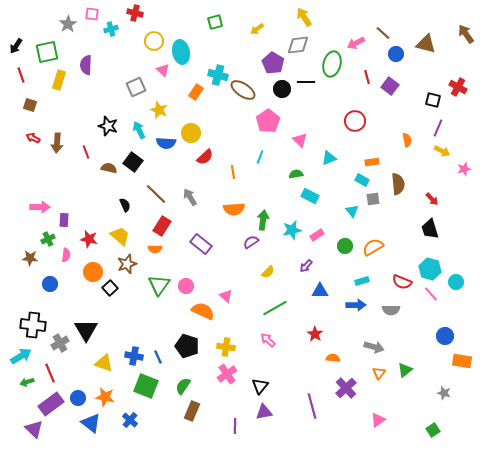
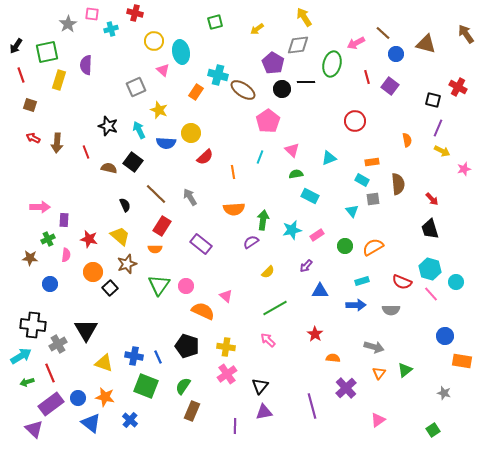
pink triangle at (300, 140): moved 8 px left, 10 px down
gray cross at (60, 343): moved 2 px left, 1 px down
